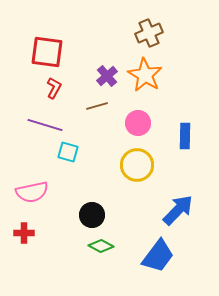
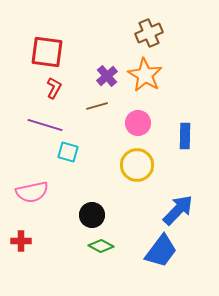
red cross: moved 3 px left, 8 px down
blue trapezoid: moved 3 px right, 5 px up
